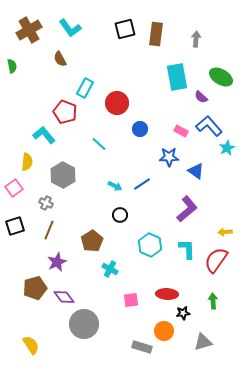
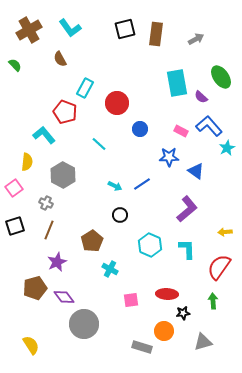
gray arrow at (196, 39): rotated 56 degrees clockwise
green semicircle at (12, 66): moved 3 px right, 1 px up; rotated 32 degrees counterclockwise
cyan rectangle at (177, 77): moved 6 px down
green ellipse at (221, 77): rotated 25 degrees clockwise
red semicircle at (216, 260): moved 3 px right, 7 px down
